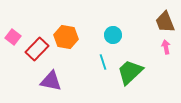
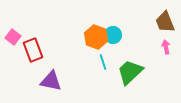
orange hexagon: moved 30 px right; rotated 10 degrees clockwise
red rectangle: moved 4 px left, 1 px down; rotated 65 degrees counterclockwise
